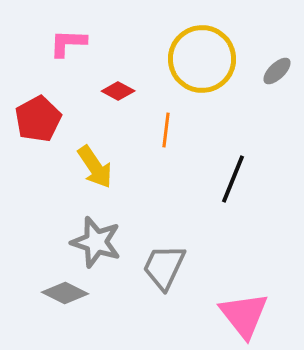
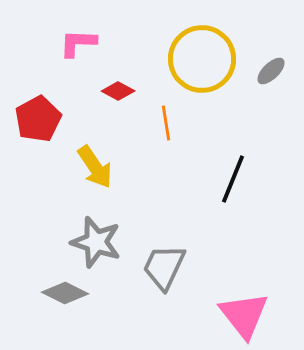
pink L-shape: moved 10 px right
gray ellipse: moved 6 px left
orange line: moved 7 px up; rotated 16 degrees counterclockwise
